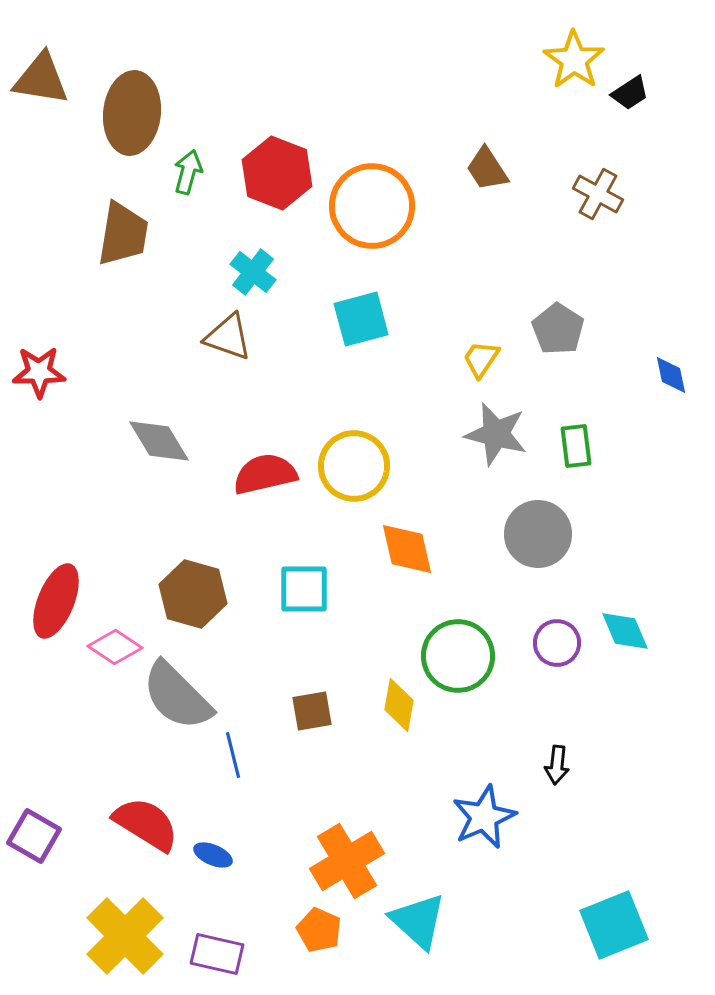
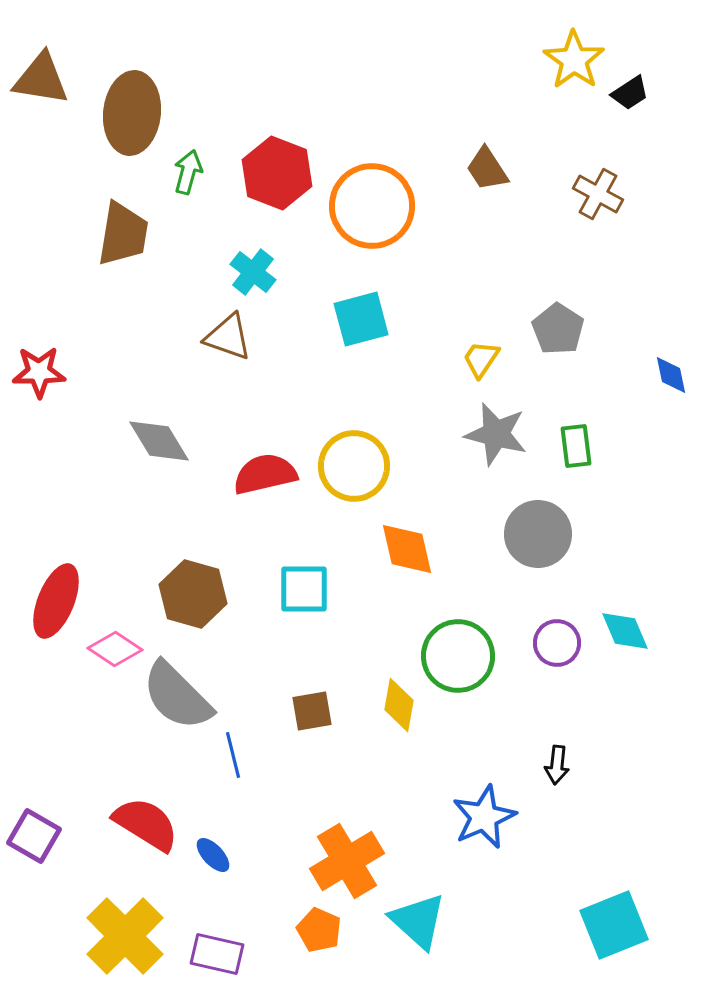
pink diamond at (115, 647): moved 2 px down
blue ellipse at (213, 855): rotated 24 degrees clockwise
